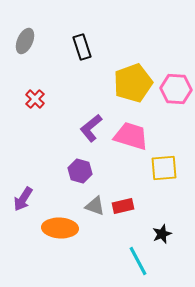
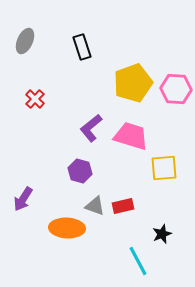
orange ellipse: moved 7 px right
